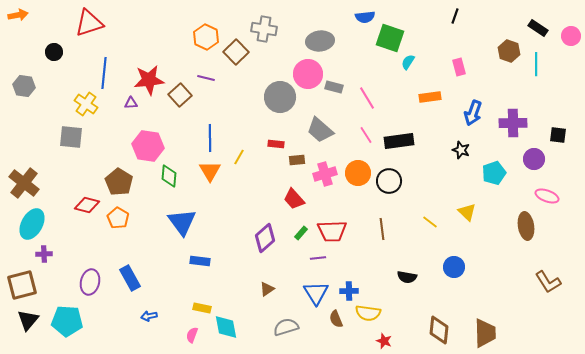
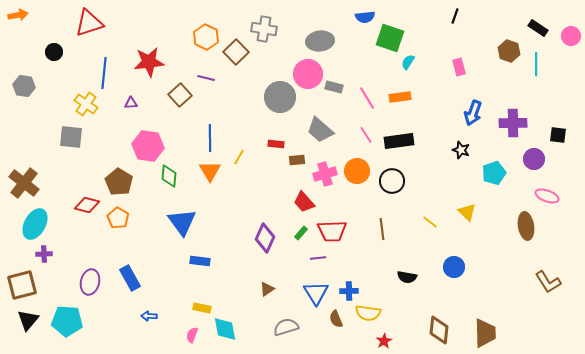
red star at (149, 80): moved 18 px up
orange rectangle at (430, 97): moved 30 px left
orange circle at (358, 173): moved 1 px left, 2 px up
black circle at (389, 181): moved 3 px right
red trapezoid at (294, 199): moved 10 px right, 3 px down
cyan ellipse at (32, 224): moved 3 px right
purple diamond at (265, 238): rotated 24 degrees counterclockwise
blue arrow at (149, 316): rotated 14 degrees clockwise
cyan diamond at (226, 327): moved 1 px left, 2 px down
red star at (384, 341): rotated 21 degrees clockwise
